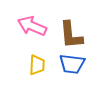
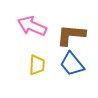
brown L-shape: rotated 100 degrees clockwise
blue trapezoid: rotated 44 degrees clockwise
